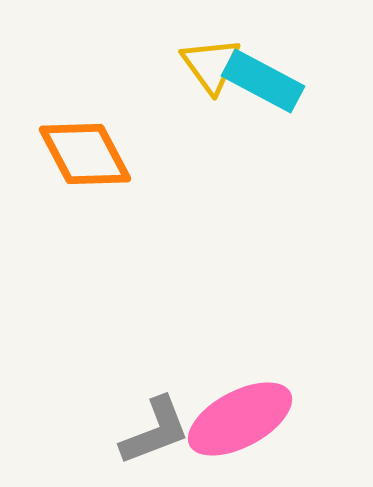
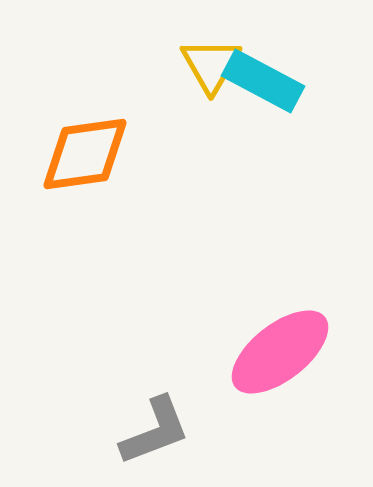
yellow triangle: rotated 6 degrees clockwise
orange diamond: rotated 70 degrees counterclockwise
pink ellipse: moved 40 px right, 67 px up; rotated 10 degrees counterclockwise
